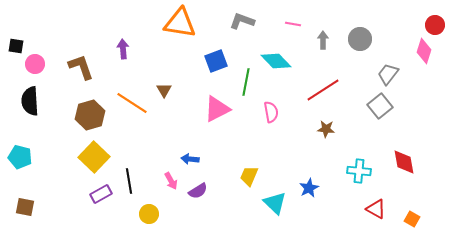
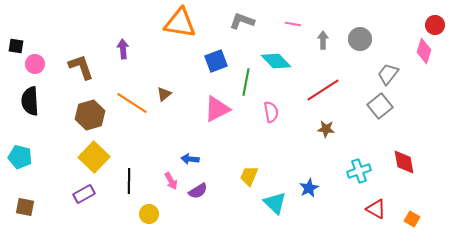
brown triangle: moved 4 px down; rotated 21 degrees clockwise
cyan cross: rotated 25 degrees counterclockwise
black line: rotated 10 degrees clockwise
purple rectangle: moved 17 px left
